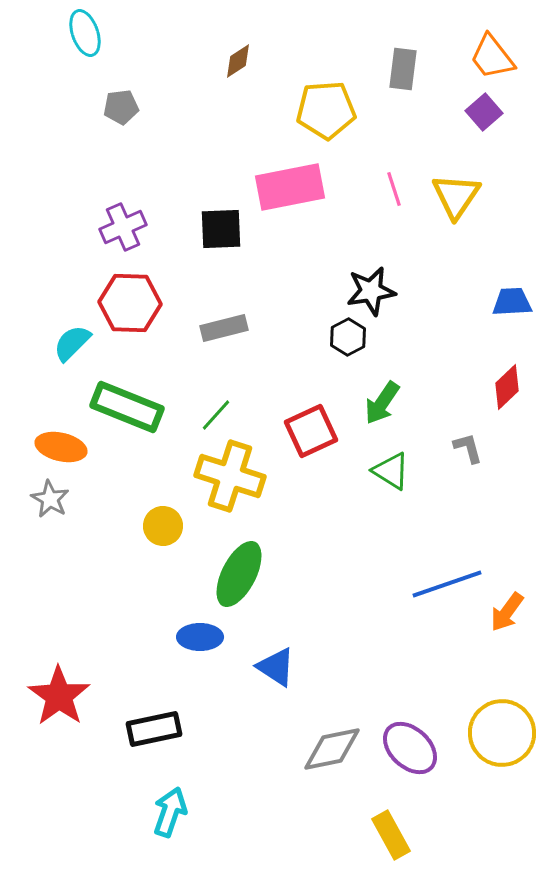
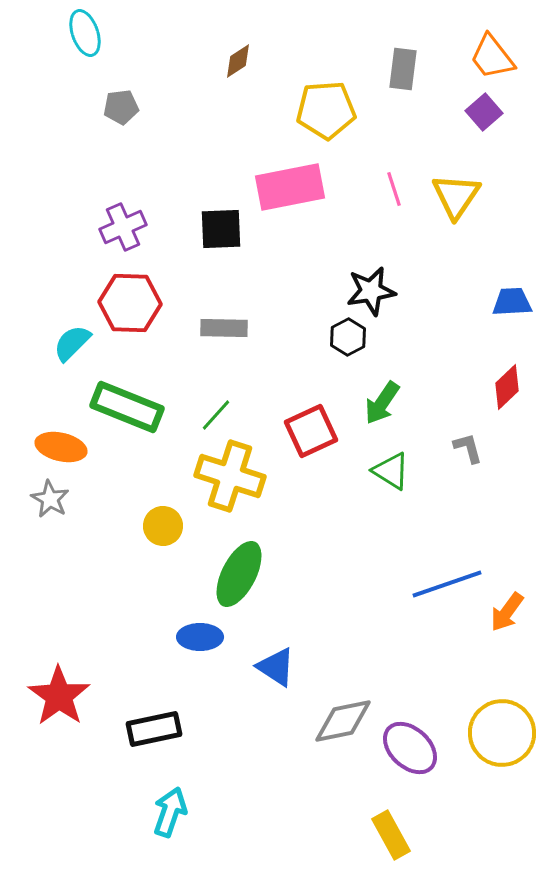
gray rectangle at (224, 328): rotated 15 degrees clockwise
gray diamond at (332, 749): moved 11 px right, 28 px up
